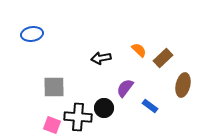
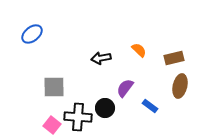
blue ellipse: rotated 30 degrees counterclockwise
brown rectangle: moved 11 px right; rotated 30 degrees clockwise
brown ellipse: moved 3 px left, 1 px down
black circle: moved 1 px right
pink square: rotated 18 degrees clockwise
